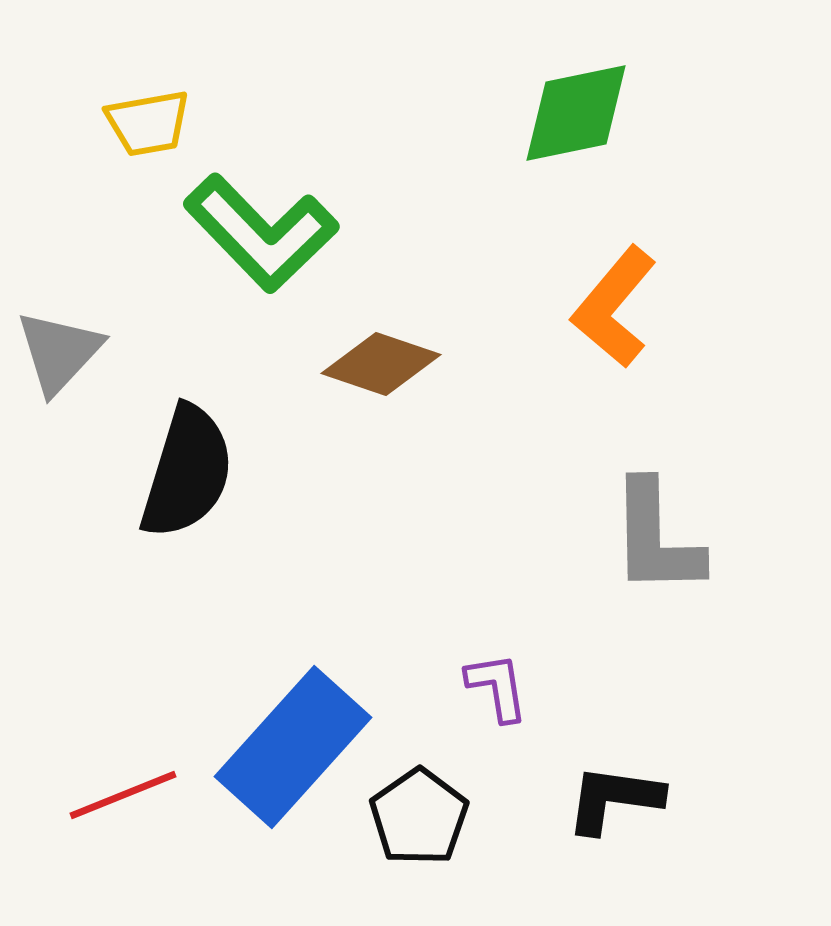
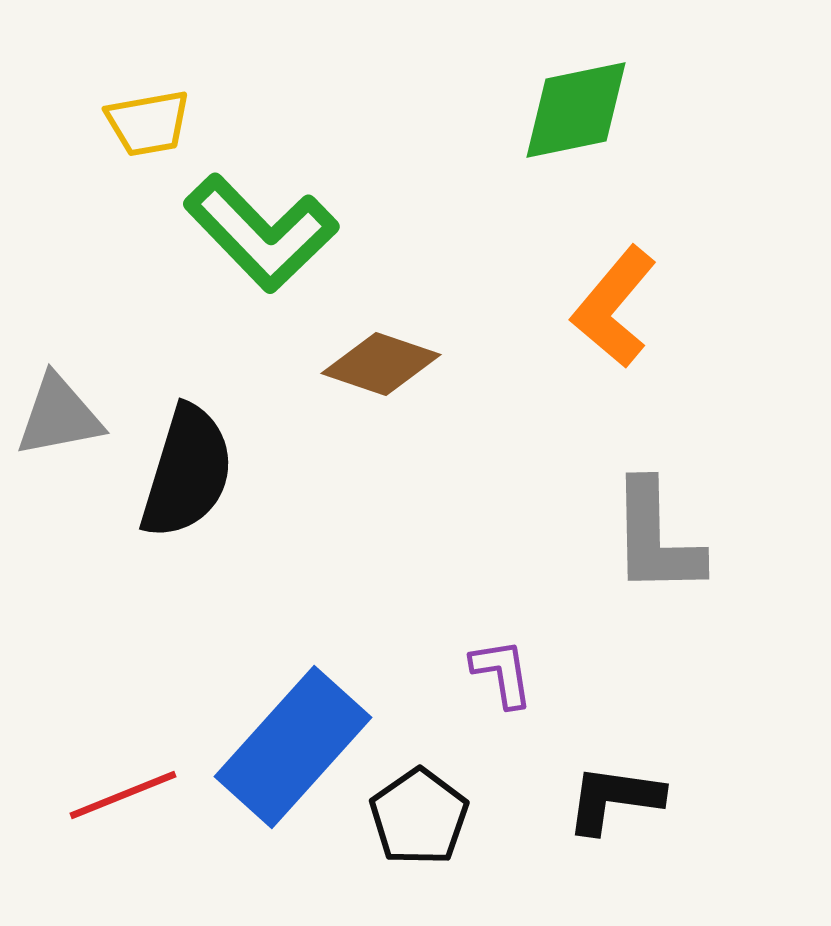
green diamond: moved 3 px up
gray triangle: moved 64 px down; rotated 36 degrees clockwise
purple L-shape: moved 5 px right, 14 px up
